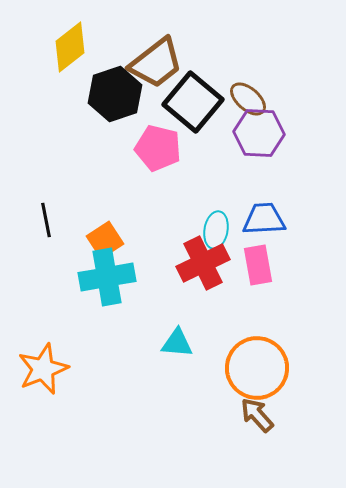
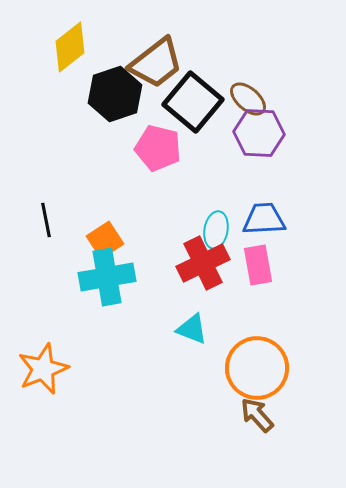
cyan triangle: moved 15 px right, 14 px up; rotated 16 degrees clockwise
